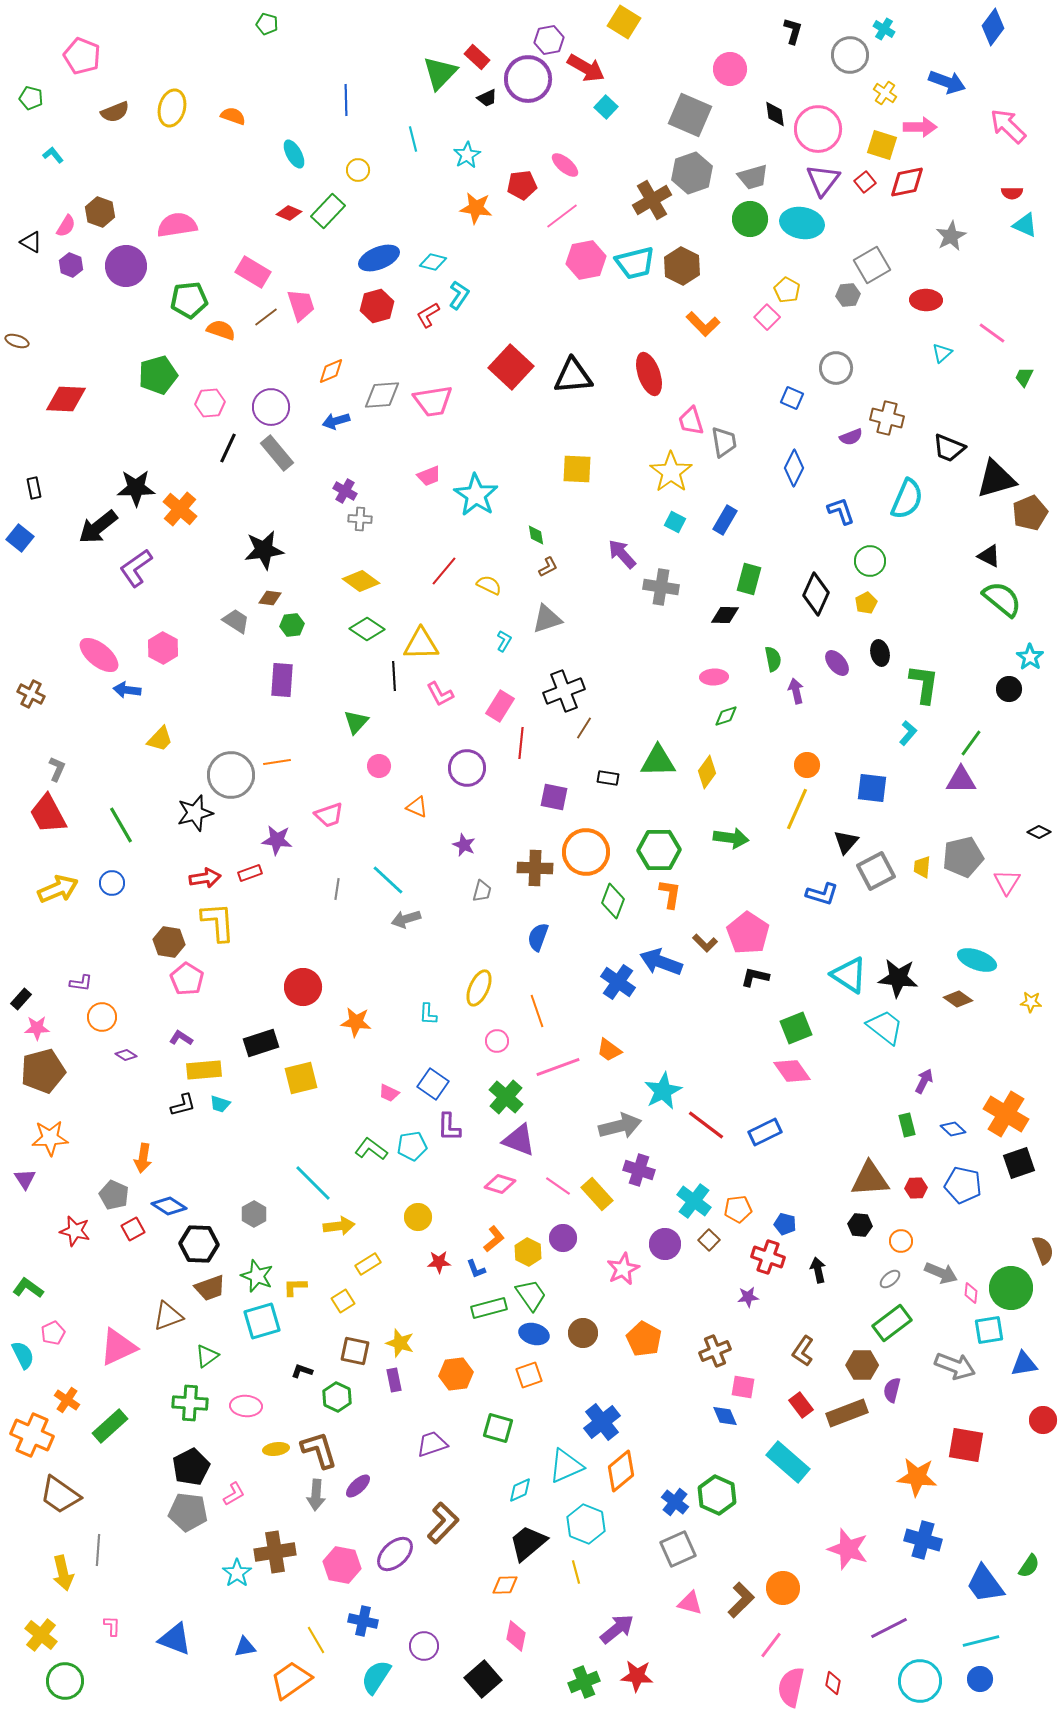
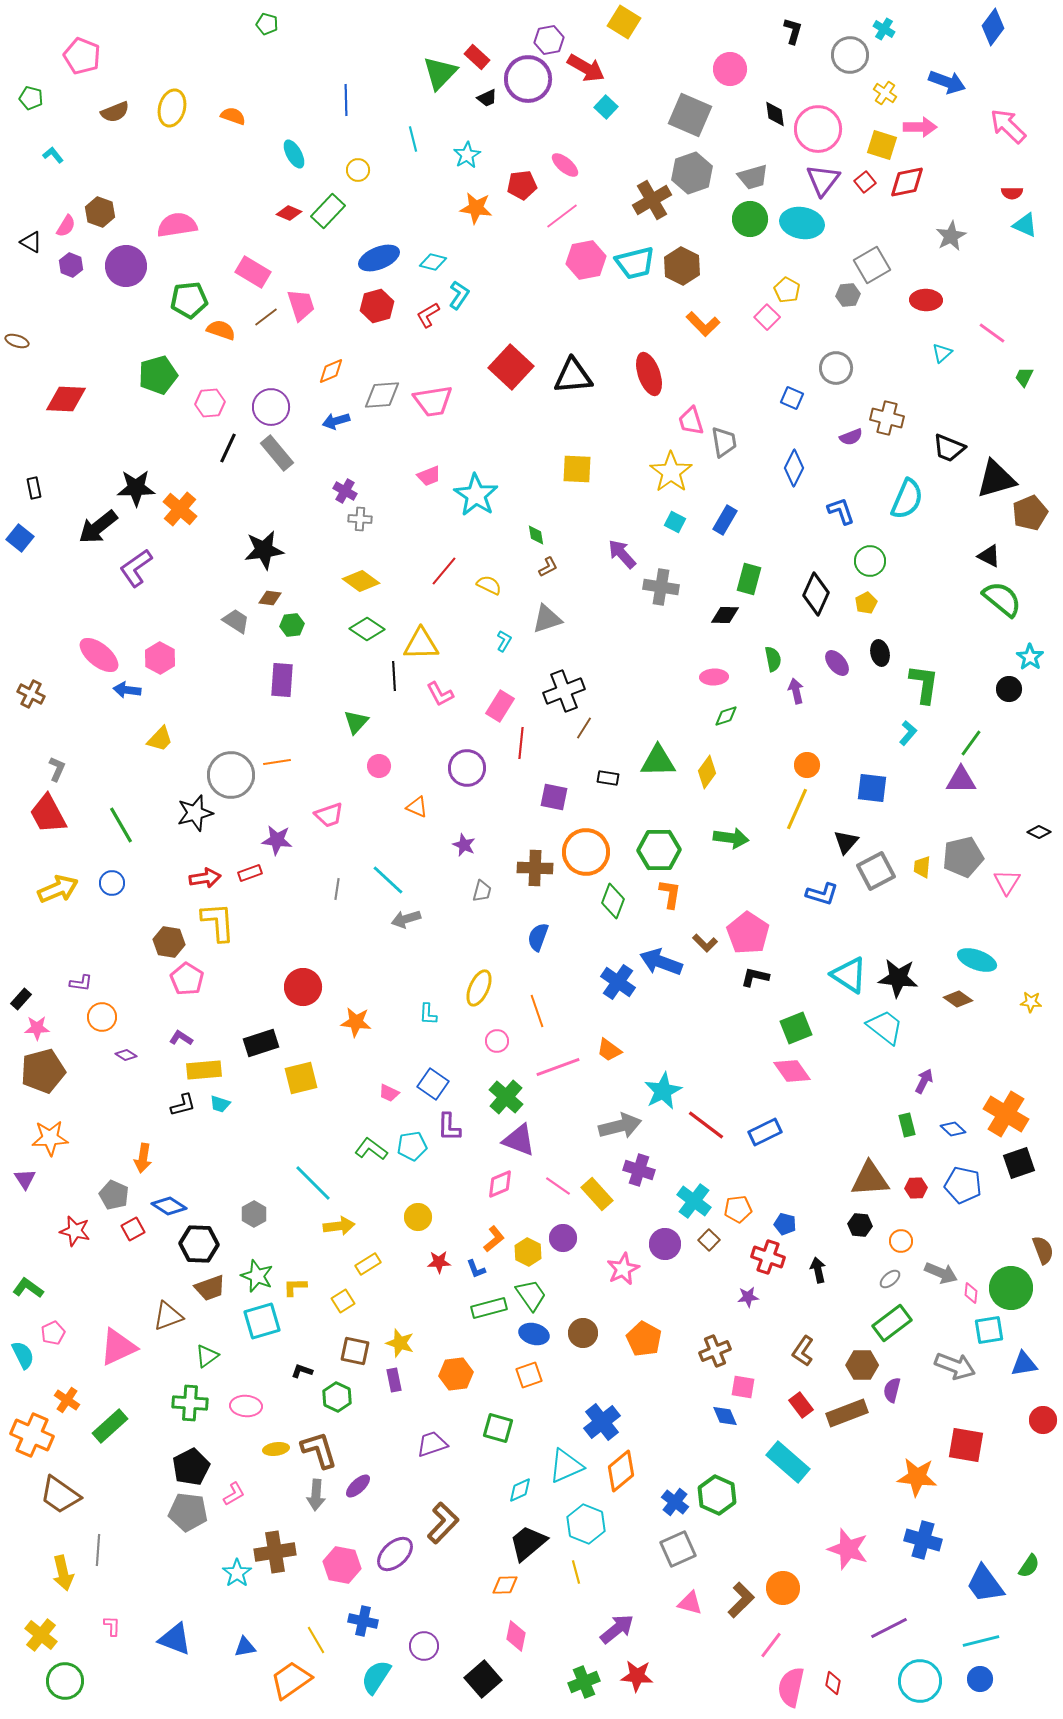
pink hexagon at (163, 648): moved 3 px left, 10 px down
pink diamond at (500, 1184): rotated 40 degrees counterclockwise
